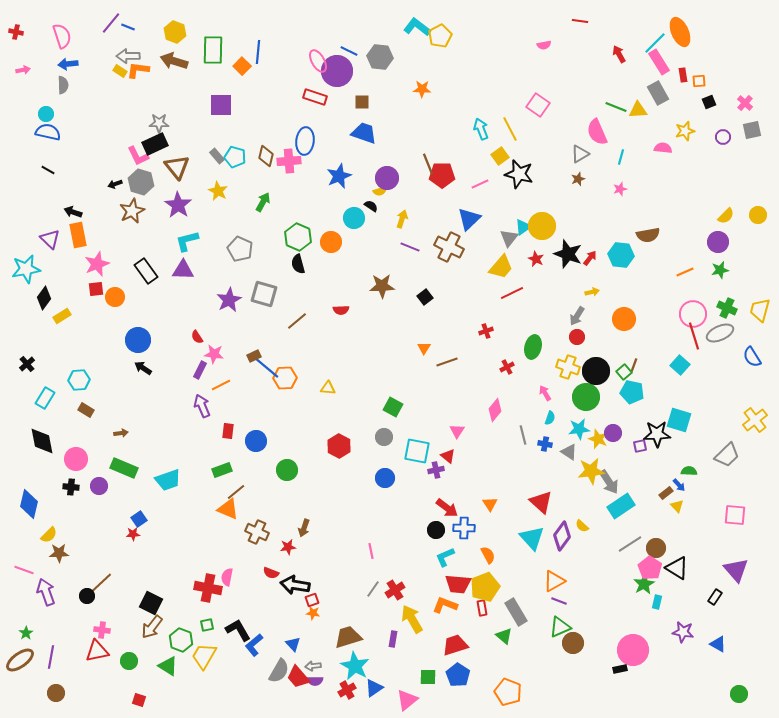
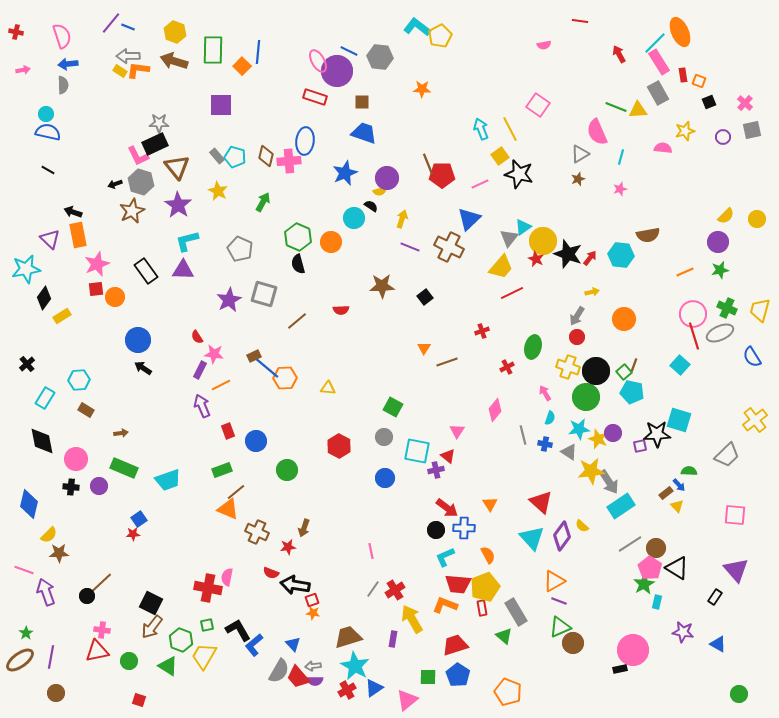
orange square at (699, 81): rotated 24 degrees clockwise
blue star at (339, 176): moved 6 px right, 3 px up
yellow circle at (758, 215): moved 1 px left, 4 px down
yellow circle at (542, 226): moved 1 px right, 15 px down
red cross at (486, 331): moved 4 px left
red rectangle at (228, 431): rotated 28 degrees counterclockwise
